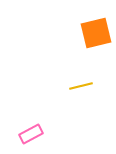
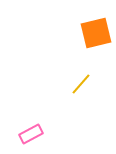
yellow line: moved 2 px up; rotated 35 degrees counterclockwise
